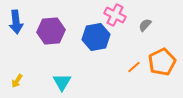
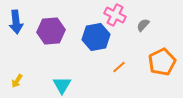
gray semicircle: moved 2 px left
orange line: moved 15 px left
cyan triangle: moved 3 px down
